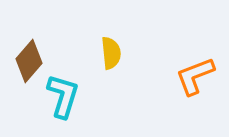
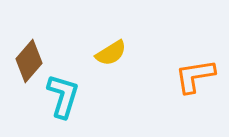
yellow semicircle: rotated 64 degrees clockwise
orange L-shape: rotated 12 degrees clockwise
